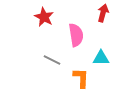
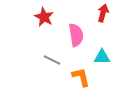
cyan triangle: moved 1 px right, 1 px up
orange L-shape: moved 1 px up; rotated 15 degrees counterclockwise
